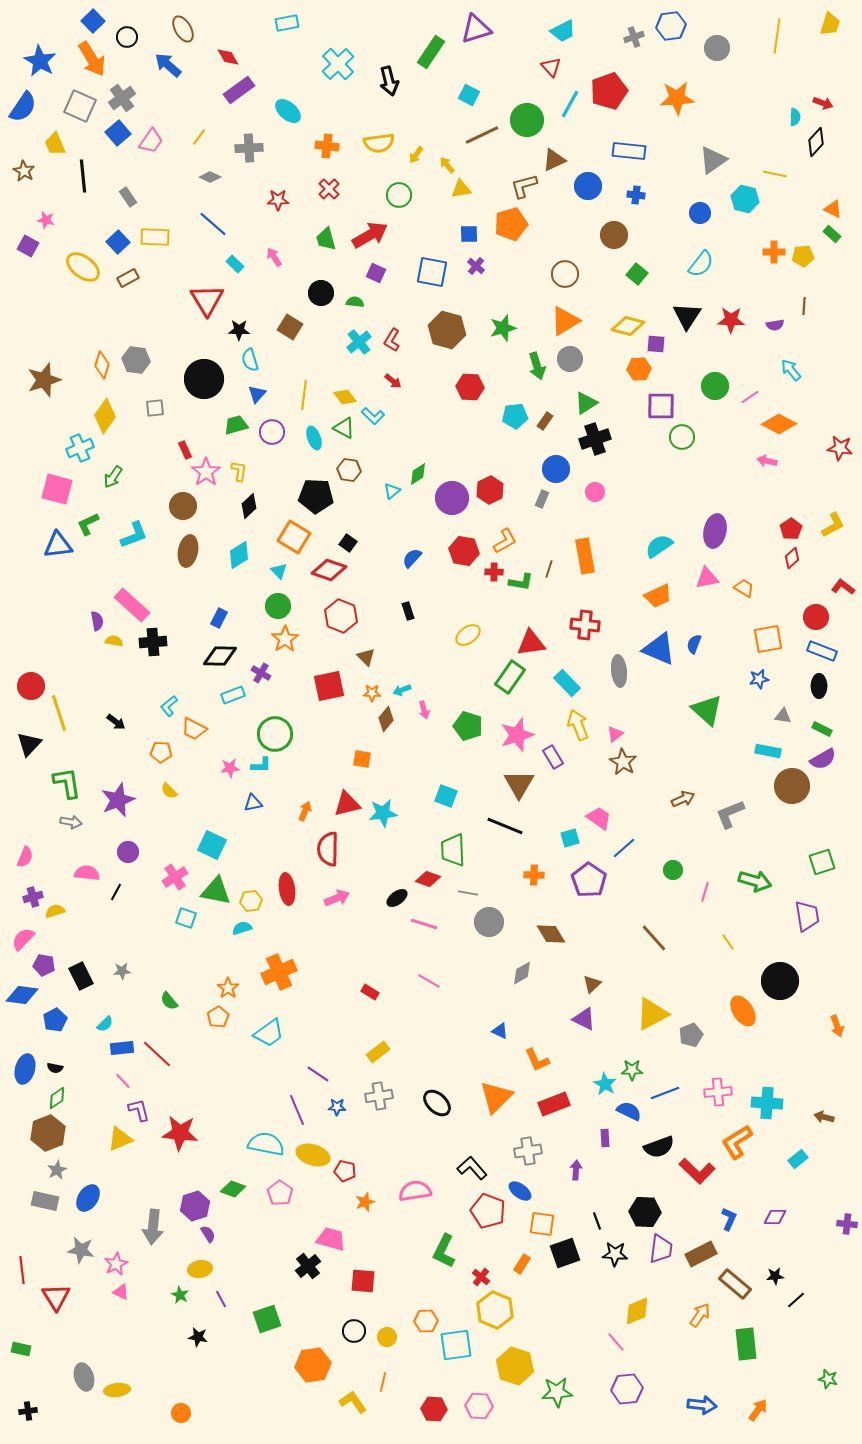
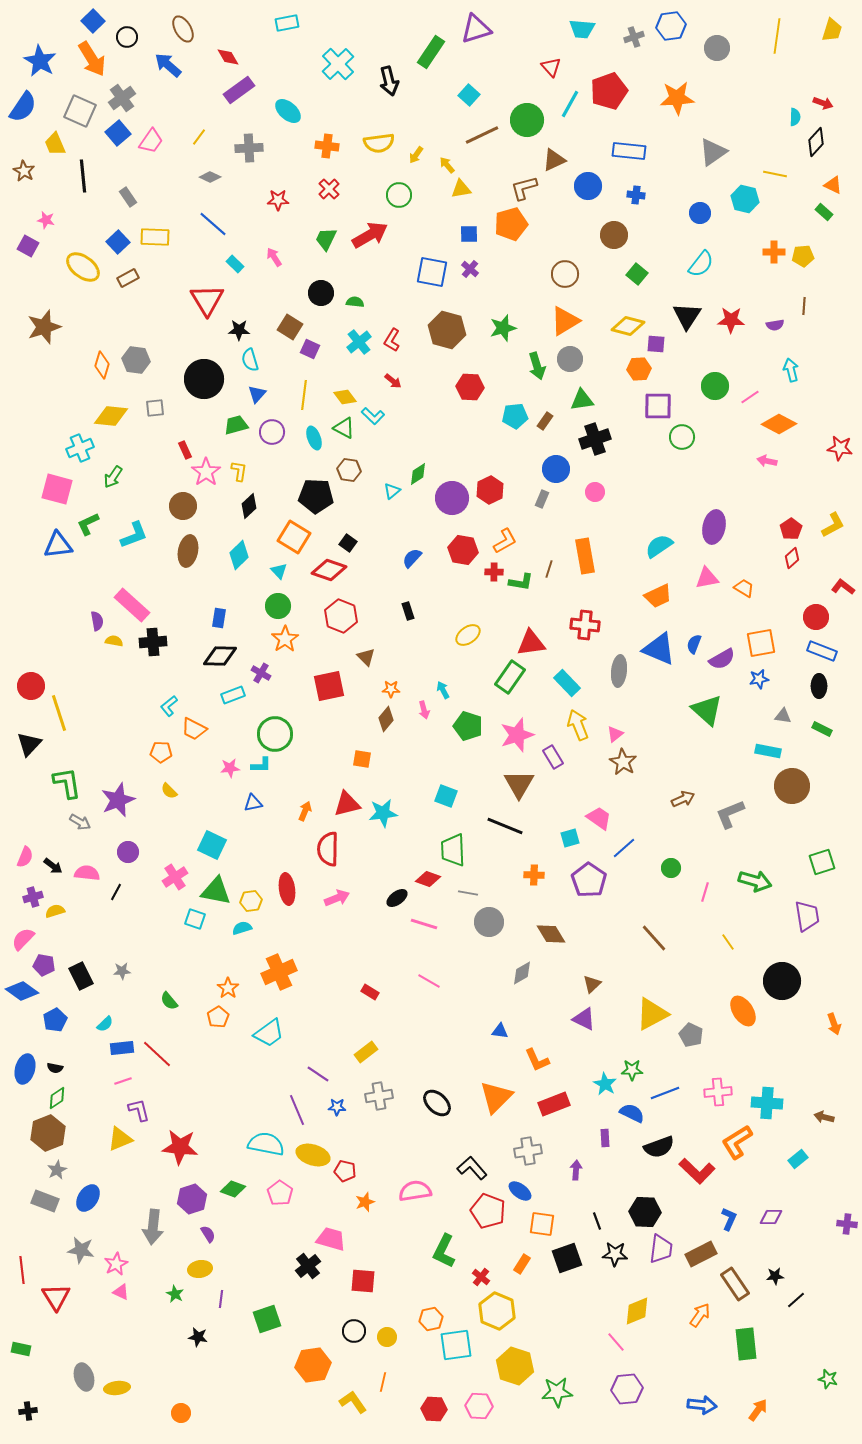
yellow trapezoid at (830, 24): moved 2 px right, 6 px down
cyan trapezoid at (563, 31): moved 19 px right, 2 px up; rotated 32 degrees clockwise
cyan square at (469, 95): rotated 15 degrees clockwise
gray square at (80, 106): moved 5 px down
gray triangle at (713, 160): moved 8 px up
brown L-shape at (524, 186): moved 2 px down
orange triangle at (833, 209): moved 24 px up
green rectangle at (832, 234): moved 8 px left, 22 px up
green trapezoid at (326, 239): rotated 40 degrees clockwise
purple cross at (476, 266): moved 6 px left, 3 px down
purple square at (376, 273): moved 66 px left, 76 px down
cyan arrow at (791, 370): rotated 25 degrees clockwise
brown star at (44, 380): moved 53 px up
green triangle at (586, 403): moved 4 px left, 3 px up; rotated 25 degrees clockwise
purple square at (661, 406): moved 3 px left
yellow diamond at (105, 416): moved 6 px right; rotated 60 degrees clockwise
purple ellipse at (715, 531): moved 1 px left, 4 px up
red hexagon at (464, 551): moved 1 px left, 1 px up
cyan diamond at (239, 555): rotated 12 degrees counterclockwise
blue rectangle at (219, 618): rotated 18 degrees counterclockwise
orange square at (768, 639): moved 7 px left, 4 px down
gray ellipse at (619, 671): rotated 12 degrees clockwise
cyan arrow at (402, 690): moved 41 px right; rotated 84 degrees clockwise
orange star at (372, 693): moved 19 px right, 4 px up
black arrow at (116, 722): moved 63 px left, 144 px down
purple semicircle at (823, 759): moved 101 px left, 100 px up
gray arrow at (71, 822): moved 9 px right; rotated 20 degrees clockwise
green circle at (673, 870): moved 2 px left, 2 px up
cyan square at (186, 918): moved 9 px right, 1 px down
black circle at (780, 981): moved 2 px right
blue diamond at (22, 995): moved 4 px up; rotated 28 degrees clockwise
orange arrow at (837, 1026): moved 3 px left, 2 px up
blue triangle at (500, 1031): rotated 18 degrees counterclockwise
gray pentagon at (691, 1035): rotated 25 degrees counterclockwise
yellow rectangle at (378, 1052): moved 12 px left
pink line at (123, 1081): rotated 66 degrees counterclockwise
blue semicircle at (629, 1111): moved 3 px right, 2 px down
red star at (180, 1133): moved 14 px down
gray rectangle at (45, 1201): rotated 8 degrees clockwise
purple hexagon at (195, 1206): moved 3 px left, 7 px up
purple diamond at (775, 1217): moved 4 px left
black square at (565, 1253): moved 2 px right, 5 px down
brown rectangle at (735, 1284): rotated 16 degrees clockwise
green star at (180, 1295): moved 5 px left, 1 px up
purple line at (221, 1299): rotated 36 degrees clockwise
yellow hexagon at (495, 1310): moved 2 px right, 1 px down
orange hexagon at (426, 1321): moved 5 px right, 2 px up; rotated 10 degrees counterclockwise
yellow ellipse at (117, 1390): moved 2 px up
